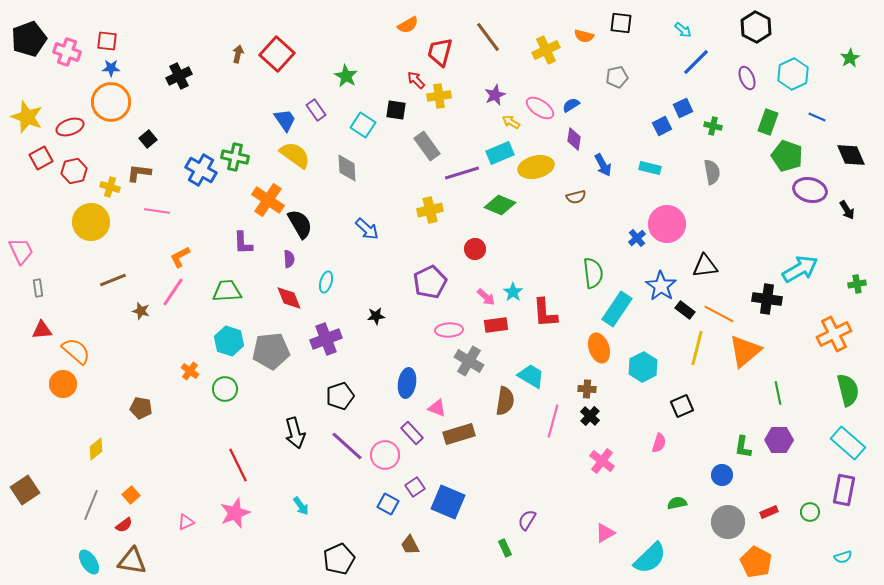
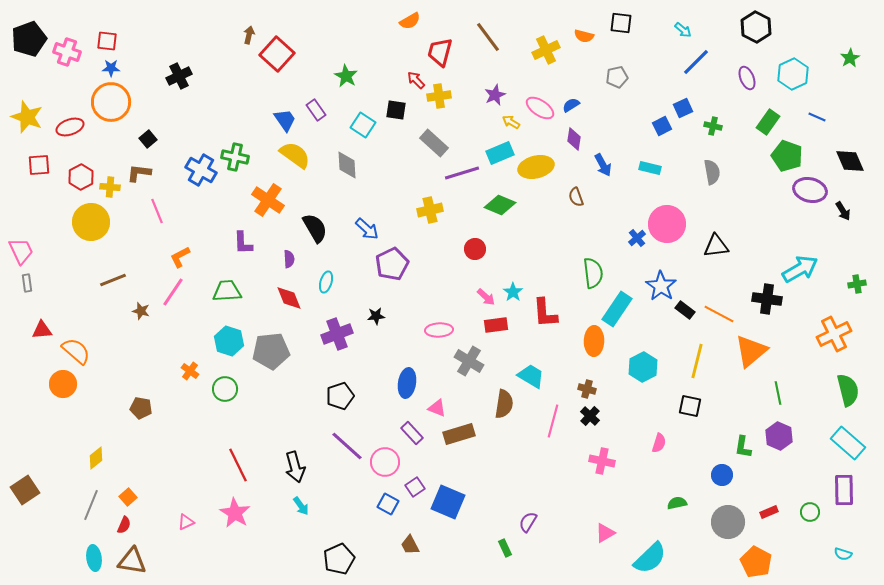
orange semicircle at (408, 25): moved 2 px right, 4 px up
brown arrow at (238, 54): moved 11 px right, 19 px up
green rectangle at (768, 122): rotated 15 degrees clockwise
gray rectangle at (427, 146): moved 7 px right, 3 px up; rotated 12 degrees counterclockwise
black diamond at (851, 155): moved 1 px left, 6 px down
red square at (41, 158): moved 2 px left, 7 px down; rotated 25 degrees clockwise
gray diamond at (347, 168): moved 3 px up
red hexagon at (74, 171): moved 7 px right, 6 px down; rotated 15 degrees counterclockwise
yellow cross at (110, 187): rotated 12 degrees counterclockwise
brown semicircle at (576, 197): rotated 84 degrees clockwise
black arrow at (847, 210): moved 4 px left, 1 px down
pink line at (157, 211): rotated 60 degrees clockwise
black semicircle at (300, 224): moved 15 px right, 4 px down
black triangle at (705, 266): moved 11 px right, 20 px up
purple pentagon at (430, 282): moved 38 px left, 18 px up
gray rectangle at (38, 288): moved 11 px left, 5 px up
pink ellipse at (449, 330): moved 10 px left
purple cross at (326, 339): moved 11 px right, 5 px up
orange ellipse at (599, 348): moved 5 px left, 7 px up; rotated 20 degrees clockwise
yellow line at (697, 348): moved 13 px down
orange triangle at (745, 351): moved 6 px right
brown cross at (587, 389): rotated 12 degrees clockwise
brown semicircle at (505, 401): moved 1 px left, 3 px down
black square at (682, 406): moved 8 px right; rotated 35 degrees clockwise
black arrow at (295, 433): moved 34 px down
purple hexagon at (779, 440): moved 4 px up; rotated 24 degrees clockwise
yellow diamond at (96, 449): moved 9 px down
pink circle at (385, 455): moved 7 px down
pink cross at (602, 461): rotated 25 degrees counterclockwise
purple rectangle at (844, 490): rotated 12 degrees counterclockwise
orange square at (131, 495): moved 3 px left, 2 px down
pink star at (235, 513): rotated 20 degrees counterclockwise
purple semicircle at (527, 520): moved 1 px right, 2 px down
red semicircle at (124, 525): rotated 30 degrees counterclockwise
cyan semicircle at (843, 557): moved 3 px up; rotated 36 degrees clockwise
cyan ellipse at (89, 562): moved 5 px right, 4 px up; rotated 25 degrees clockwise
